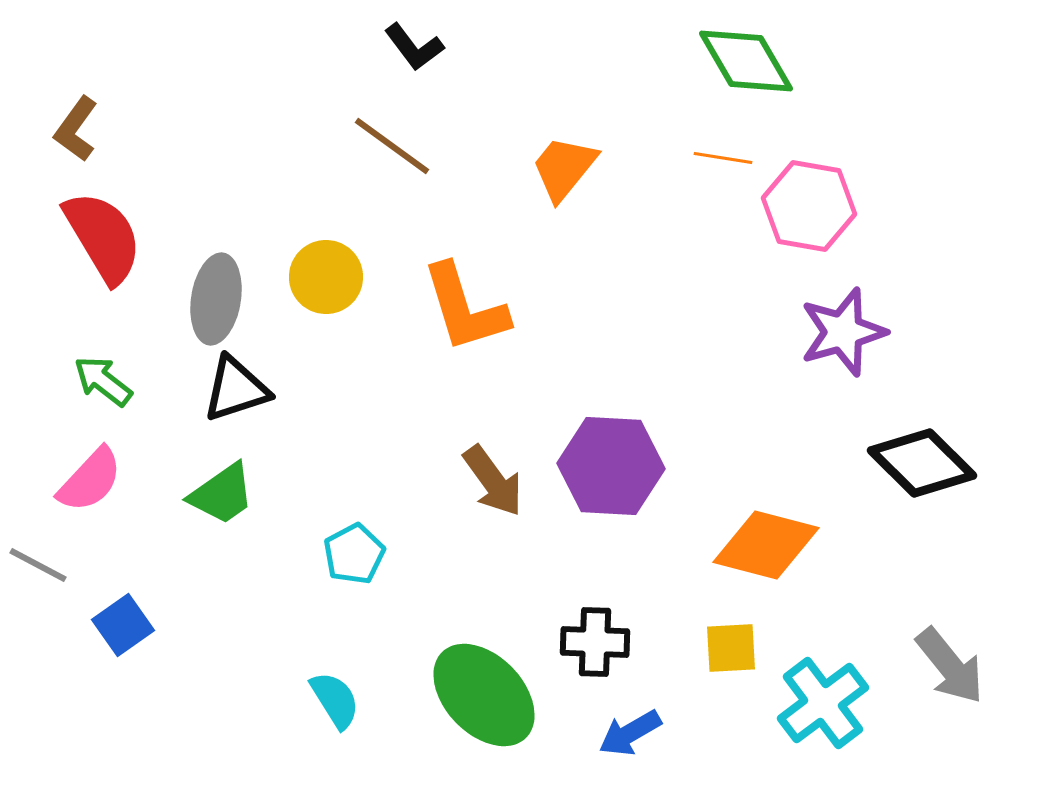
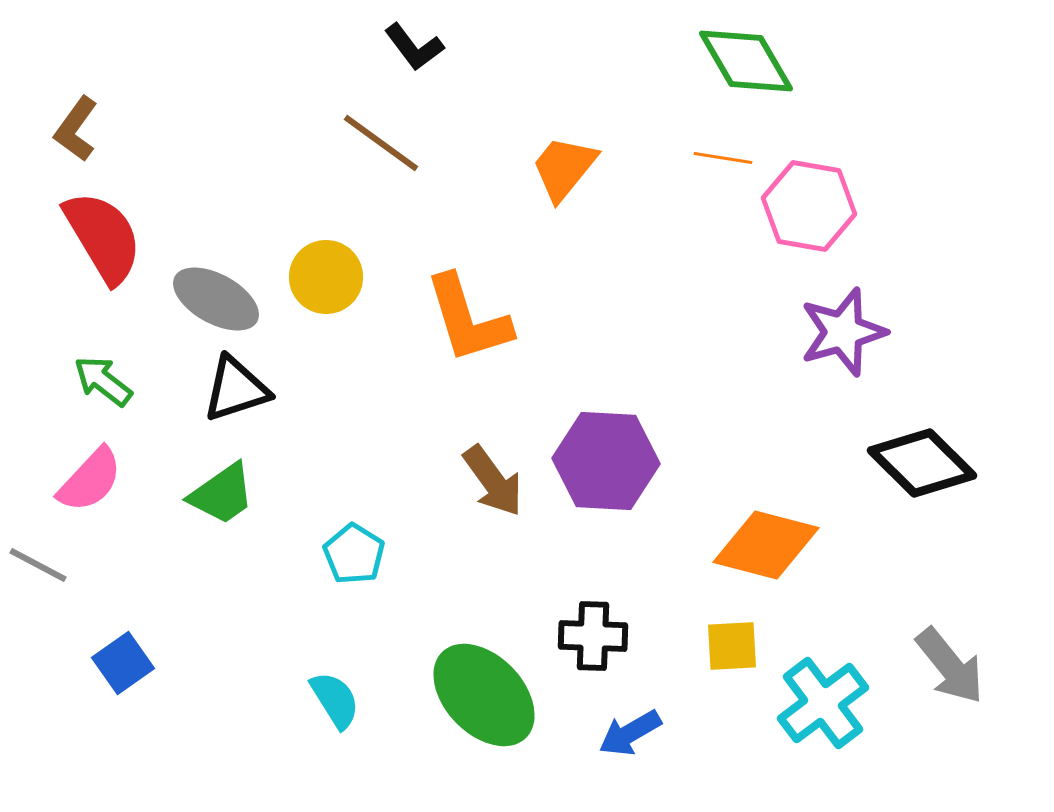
brown line: moved 11 px left, 3 px up
gray ellipse: rotated 70 degrees counterclockwise
orange L-shape: moved 3 px right, 11 px down
purple hexagon: moved 5 px left, 5 px up
cyan pentagon: rotated 12 degrees counterclockwise
blue square: moved 38 px down
black cross: moved 2 px left, 6 px up
yellow square: moved 1 px right, 2 px up
